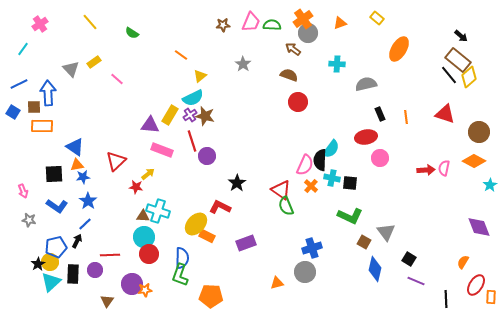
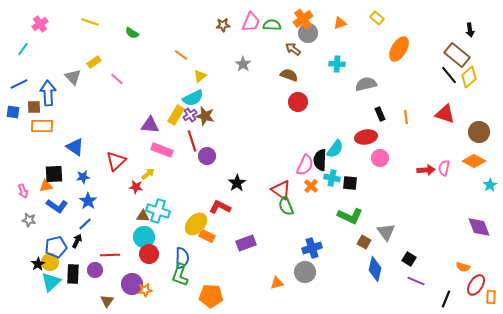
yellow line at (90, 22): rotated 30 degrees counterclockwise
black arrow at (461, 36): moved 9 px right, 6 px up; rotated 40 degrees clockwise
brown rectangle at (458, 60): moved 1 px left, 5 px up
gray triangle at (71, 69): moved 2 px right, 8 px down
blue square at (13, 112): rotated 24 degrees counterclockwise
yellow rectangle at (170, 115): moved 6 px right
cyan semicircle at (331, 149): moved 4 px right
orange triangle at (77, 165): moved 31 px left, 21 px down
orange semicircle at (463, 262): moved 5 px down; rotated 104 degrees counterclockwise
black line at (446, 299): rotated 24 degrees clockwise
